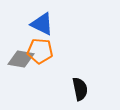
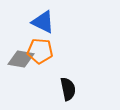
blue triangle: moved 1 px right, 2 px up
black semicircle: moved 12 px left
